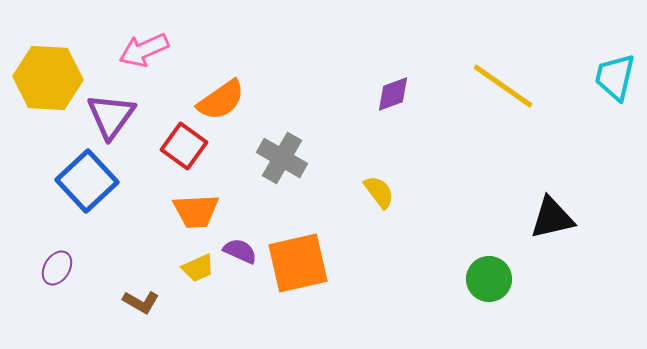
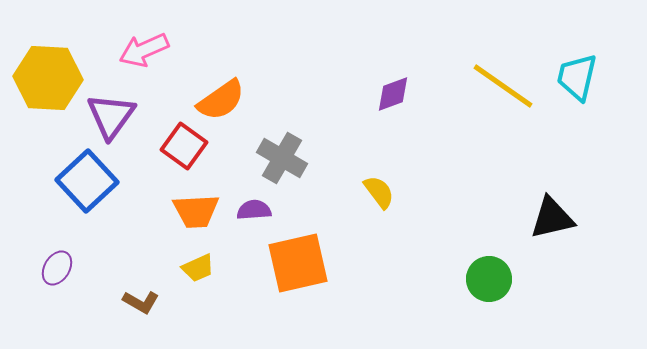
cyan trapezoid: moved 38 px left
purple semicircle: moved 14 px right, 41 px up; rotated 28 degrees counterclockwise
